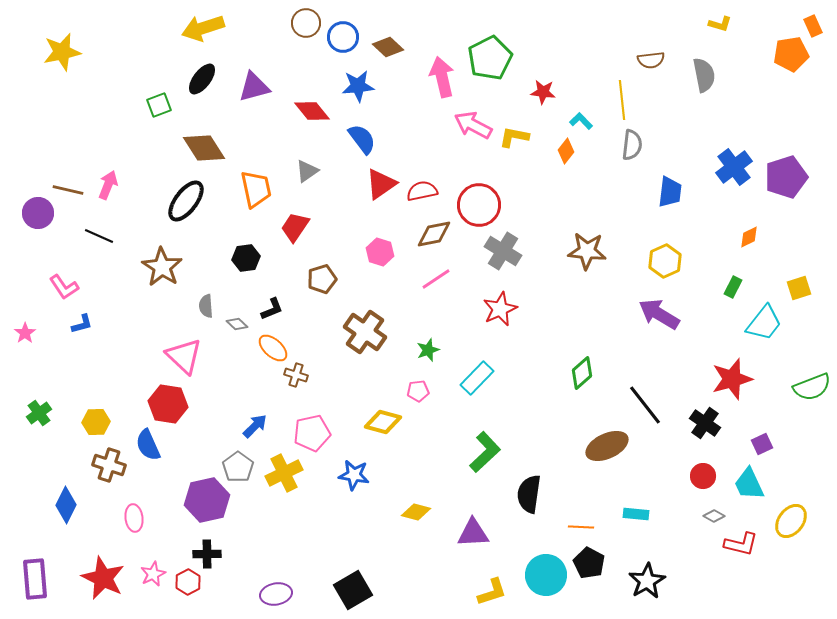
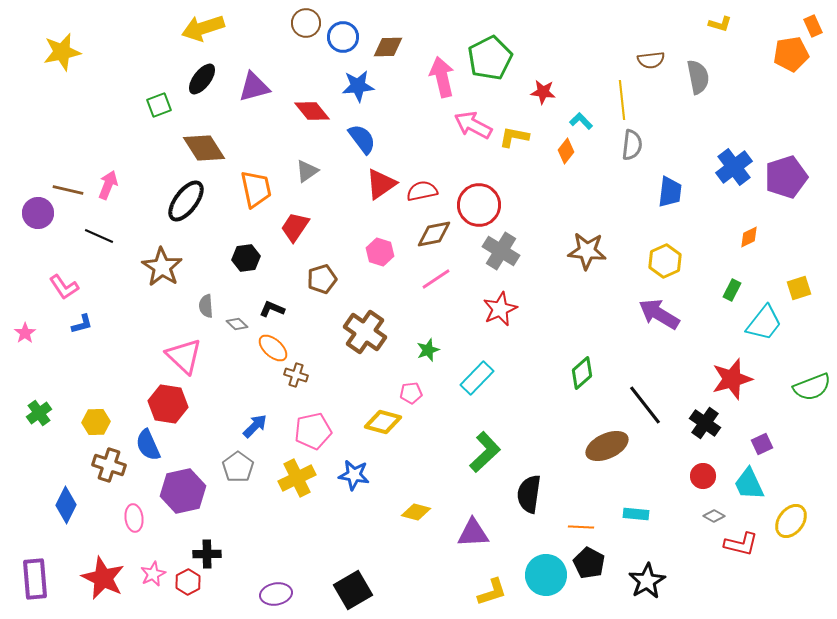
brown diamond at (388, 47): rotated 44 degrees counterclockwise
gray semicircle at (704, 75): moved 6 px left, 2 px down
gray cross at (503, 251): moved 2 px left
green rectangle at (733, 287): moved 1 px left, 3 px down
black L-shape at (272, 309): rotated 135 degrees counterclockwise
pink pentagon at (418, 391): moved 7 px left, 2 px down
pink pentagon at (312, 433): moved 1 px right, 2 px up
yellow cross at (284, 473): moved 13 px right, 5 px down
purple hexagon at (207, 500): moved 24 px left, 9 px up
